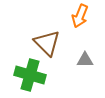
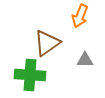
brown triangle: rotated 40 degrees clockwise
green cross: rotated 12 degrees counterclockwise
